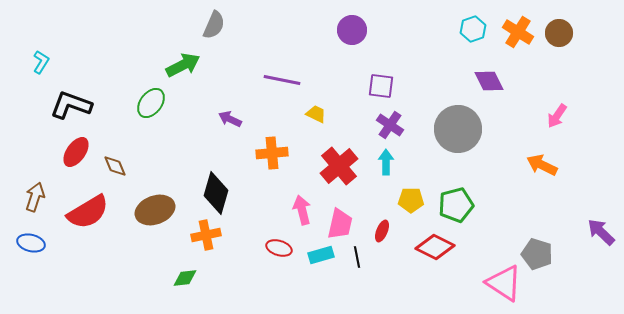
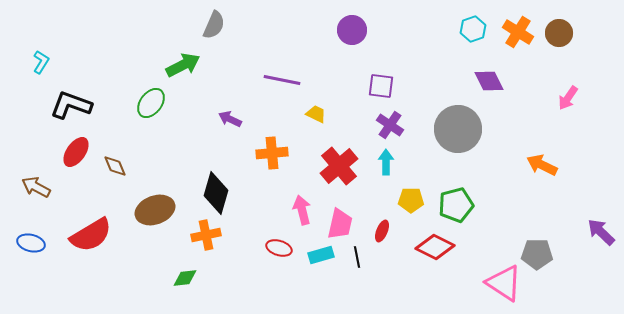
pink arrow at (557, 116): moved 11 px right, 18 px up
brown arrow at (35, 197): moved 1 px right, 10 px up; rotated 80 degrees counterclockwise
red semicircle at (88, 212): moved 3 px right, 23 px down
gray pentagon at (537, 254): rotated 16 degrees counterclockwise
